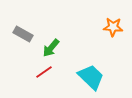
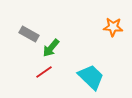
gray rectangle: moved 6 px right
